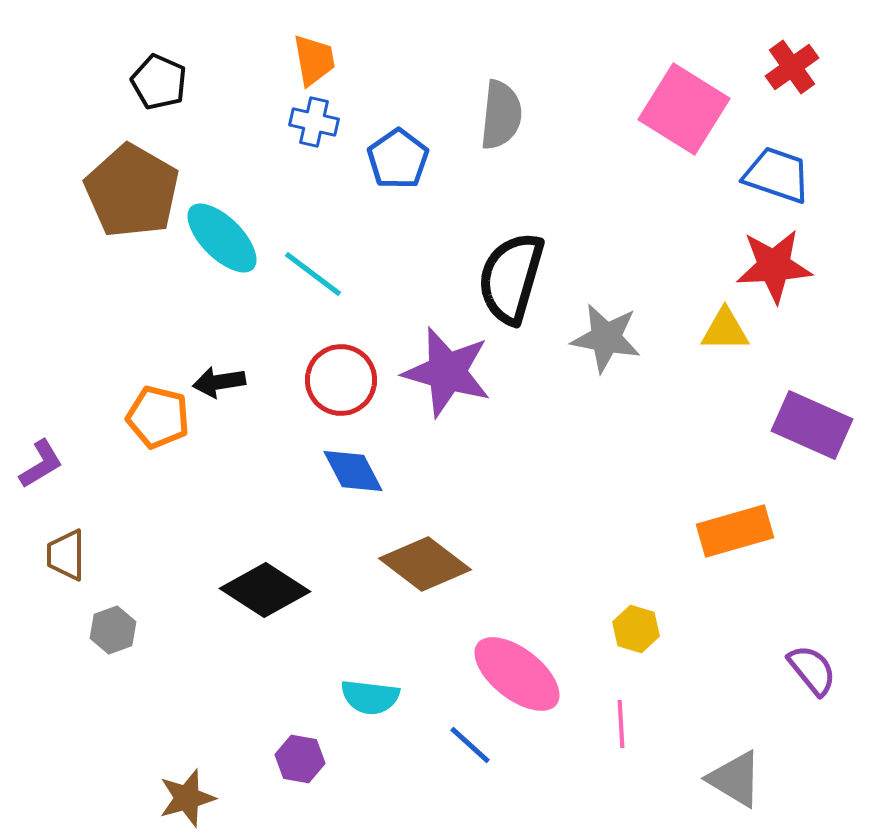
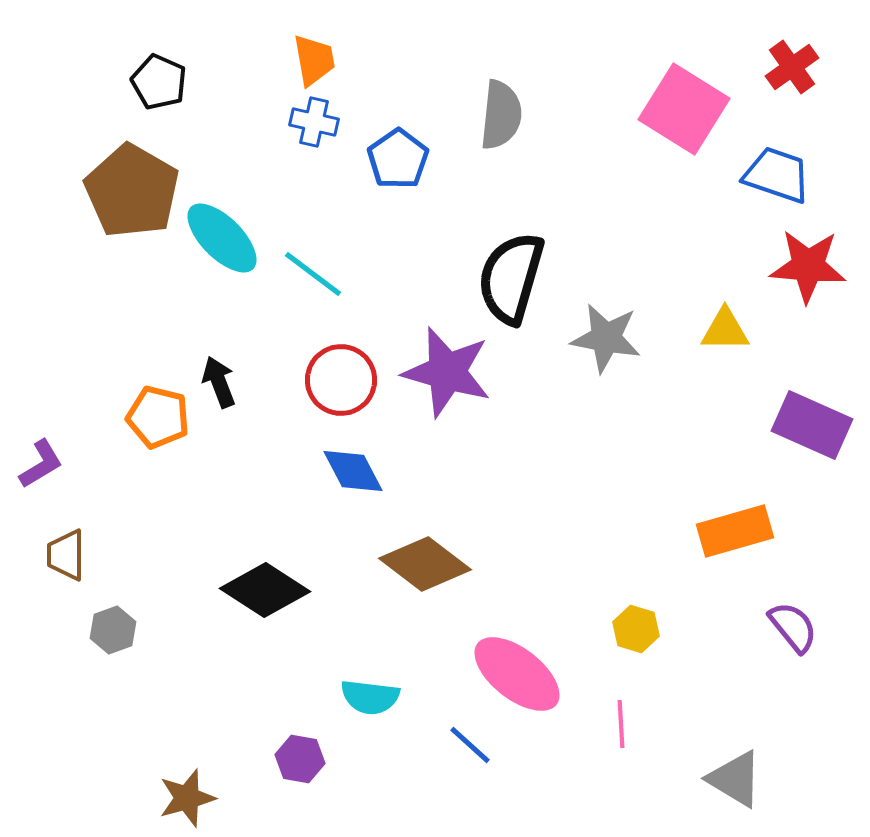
red star: moved 34 px right; rotated 8 degrees clockwise
black arrow: rotated 78 degrees clockwise
purple semicircle: moved 19 px left, 43 px up
